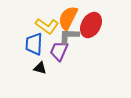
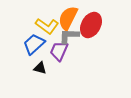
blue trapezoid: rotated 45 degrees clockwise
